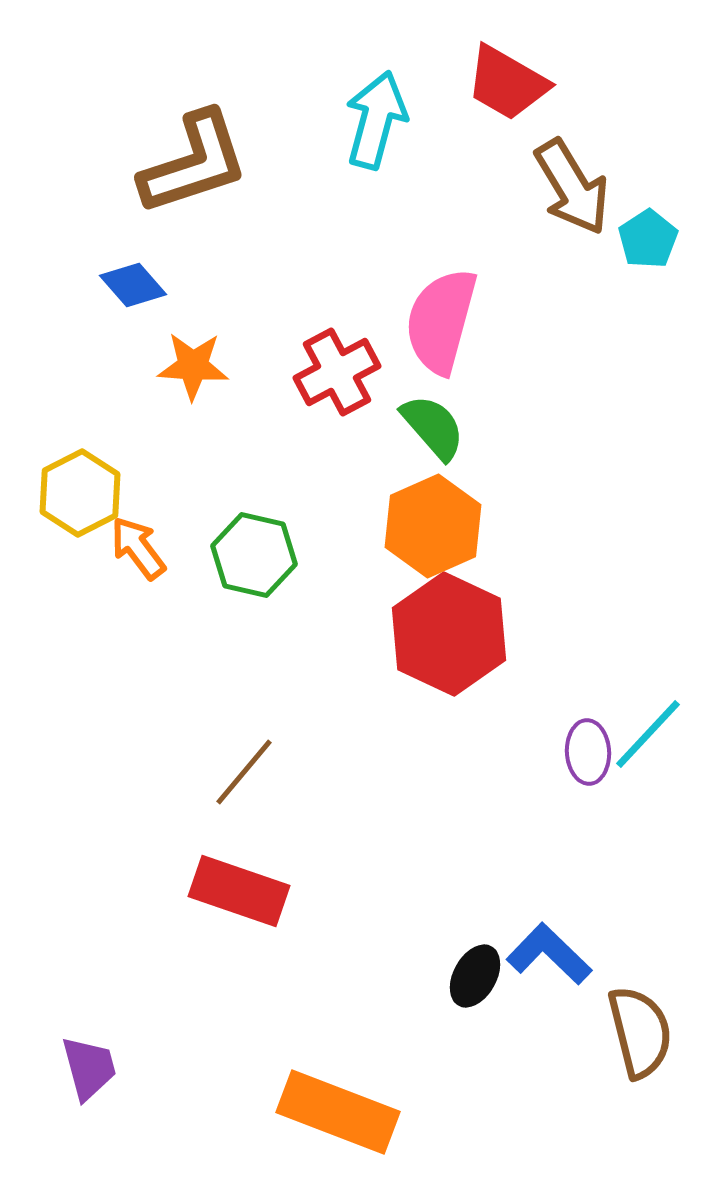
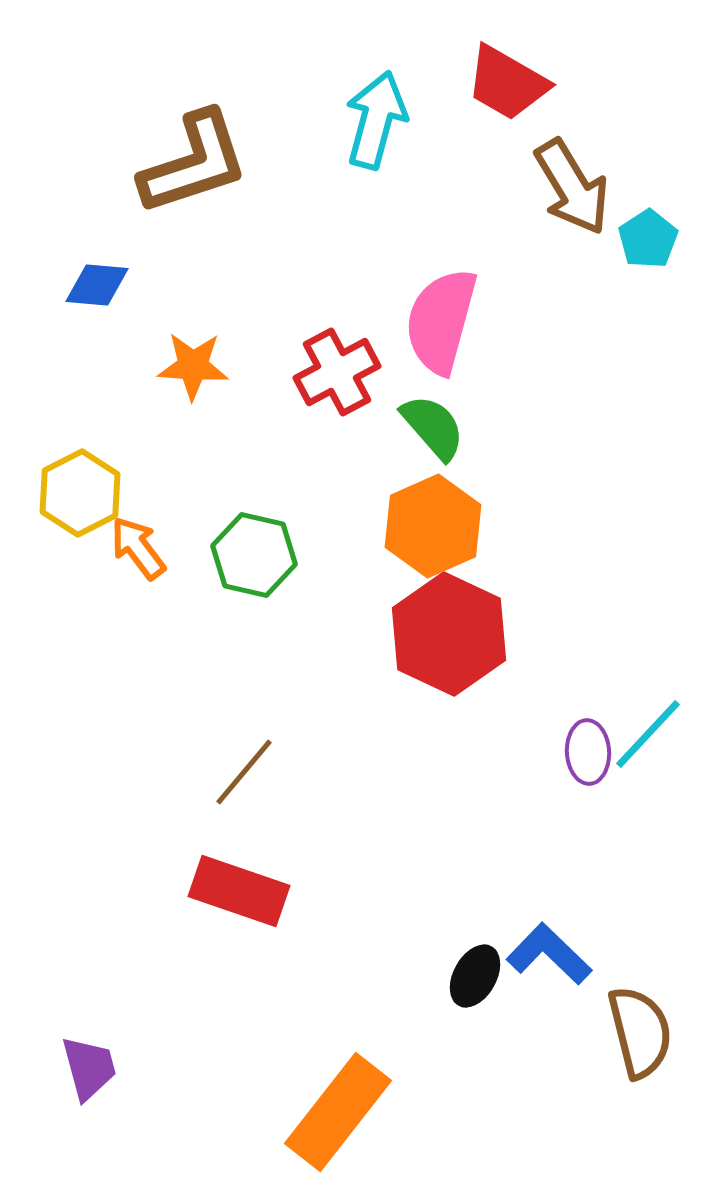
blue diamond: moved 36 px left; rotated 44 degrees counterclockwise
orange rectangle: rotated 73 degrees counterclockwise
